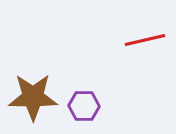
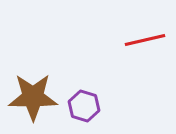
purple hexagon: rotated 16 degrees clockwise
